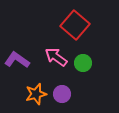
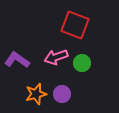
red square: rotated 20 degrees counterclockwise
pink arrow: rotated 55 degrees counterclockwise
green circle: moved 1 px left
